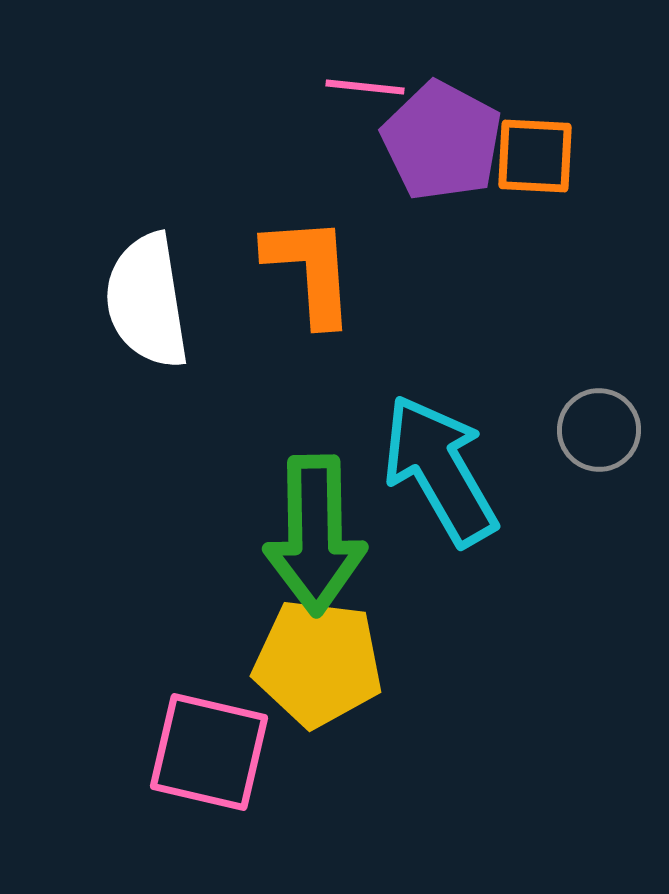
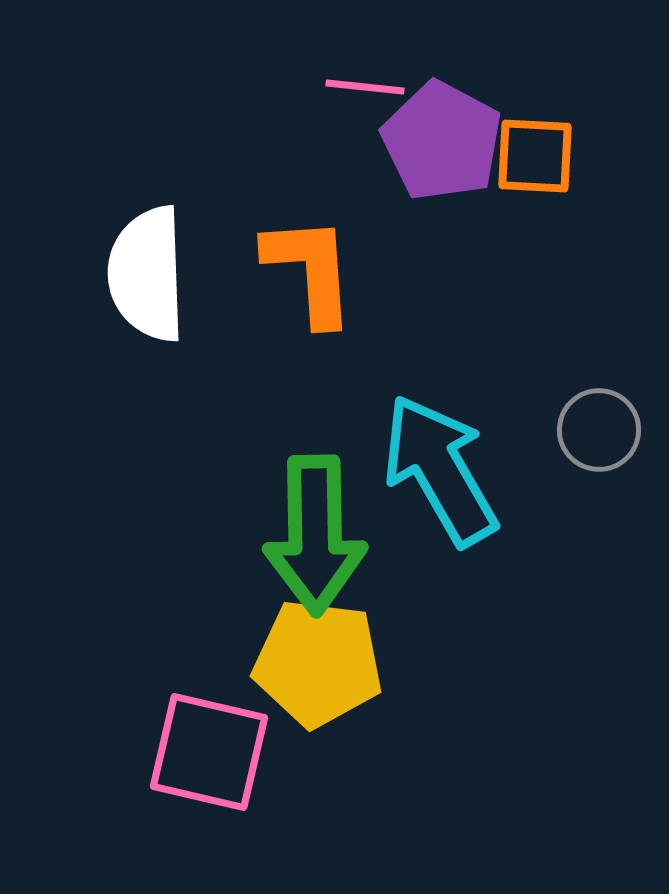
white semicircle: moved 27 px up; rotated 7 degrees clockwise
